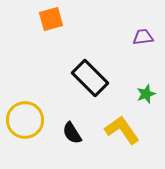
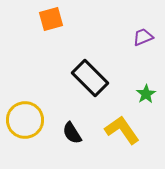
purple trapezoid: rotated 15 degrees counterclockwise
green star: rotated 12 degrees counterclockwise
